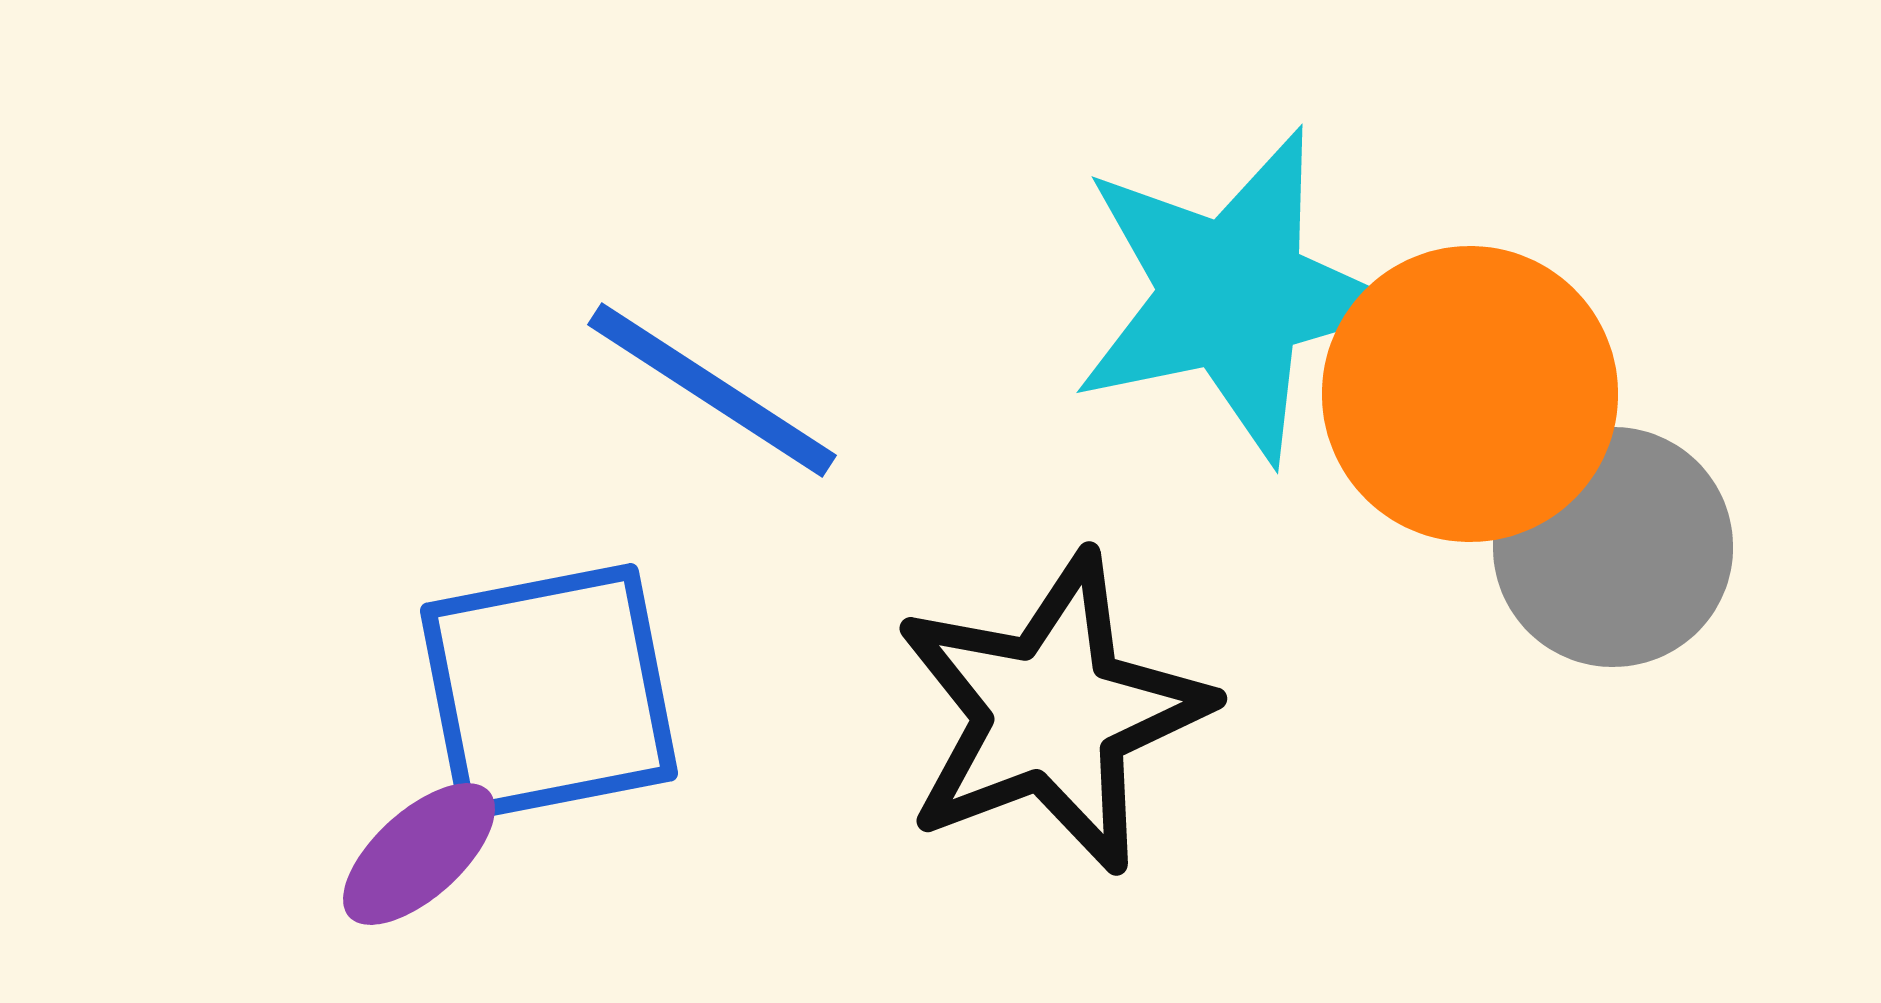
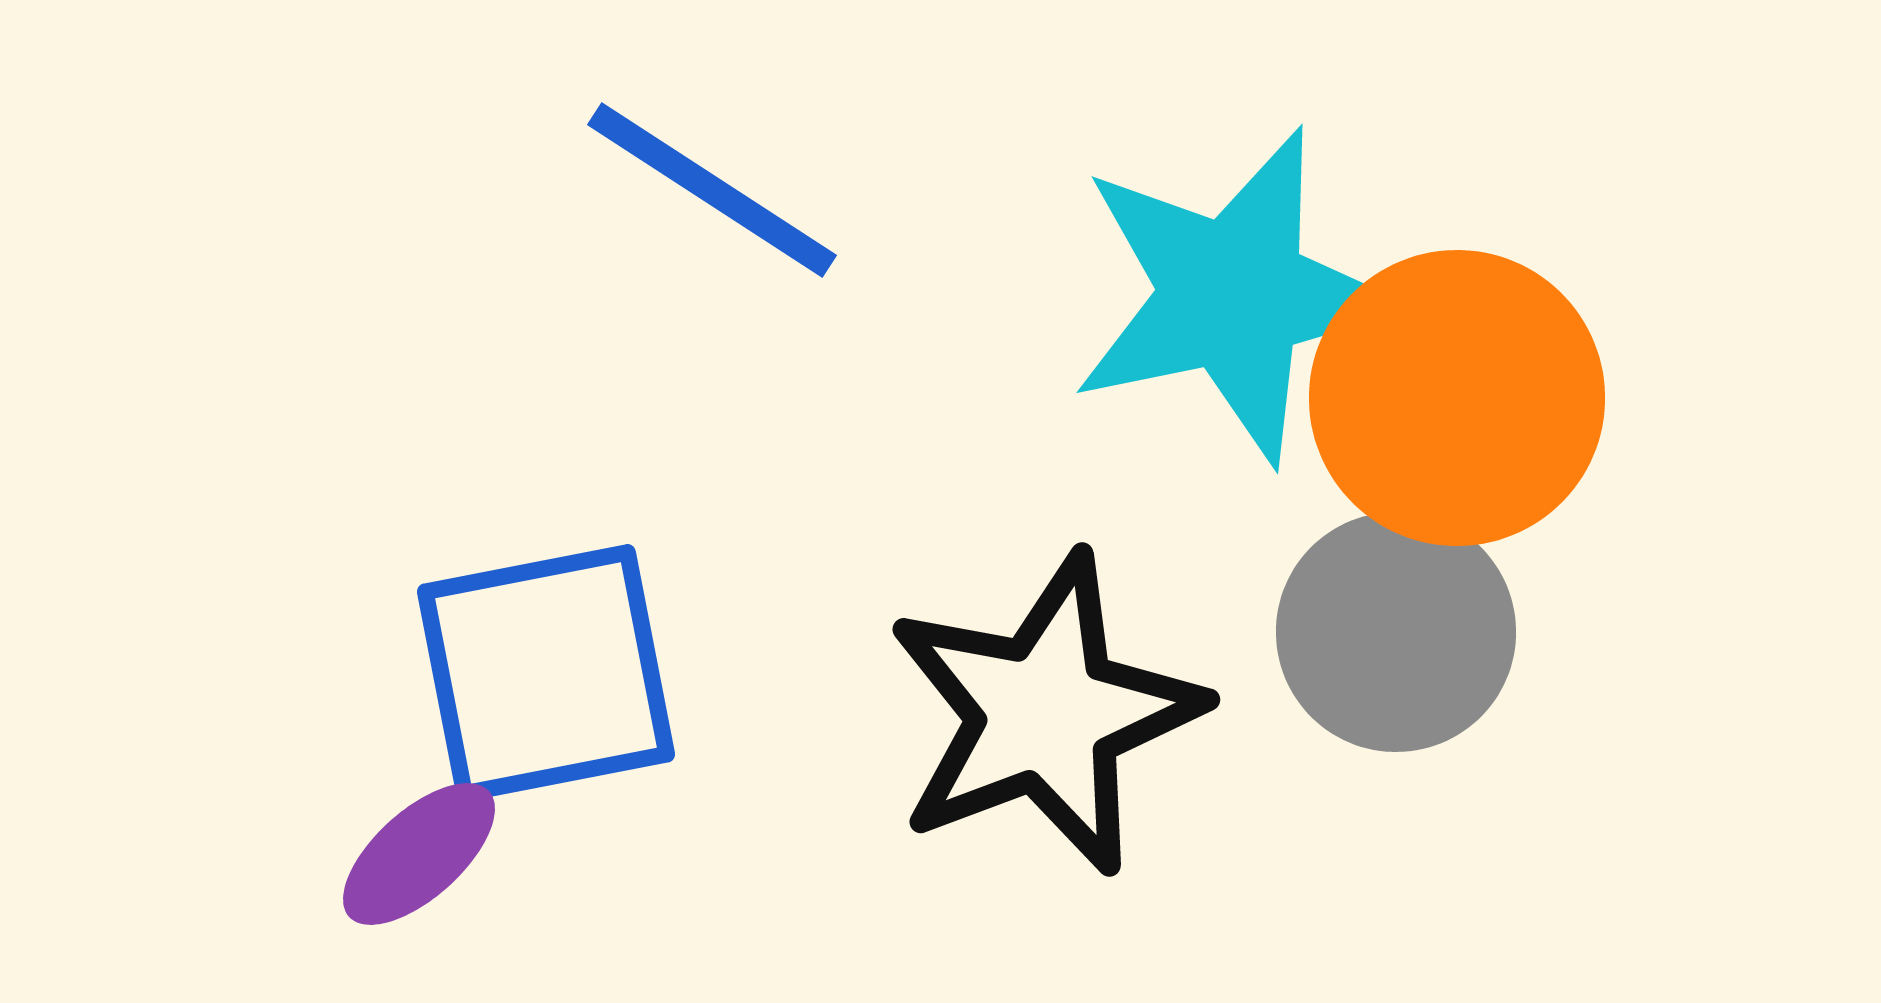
blue line: moved 200 px up
orange circle: moved 13 px left, 4 px down
gray circle: moved 217 px left, 85 px down
blue square: moved 3 px left, 19 px up
black star: moved 7 px left, 1 px down
